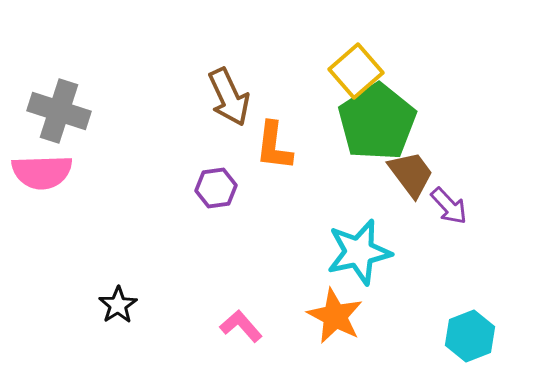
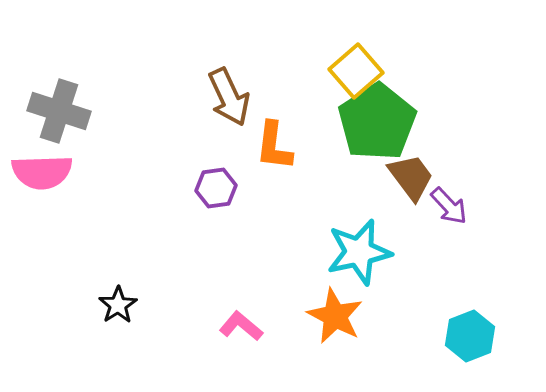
brown trapezoid: moved 3 px down
pink L-shape: rotated 9 degrees counterclockwise
